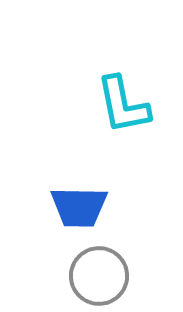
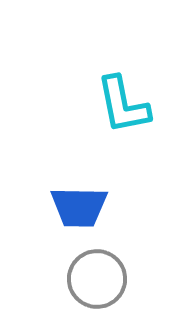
gray circle: moved 2 px left, 3 px down
